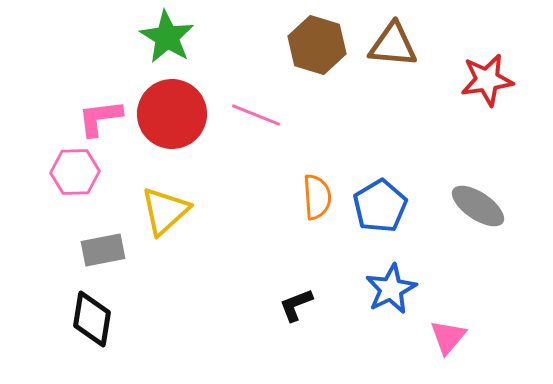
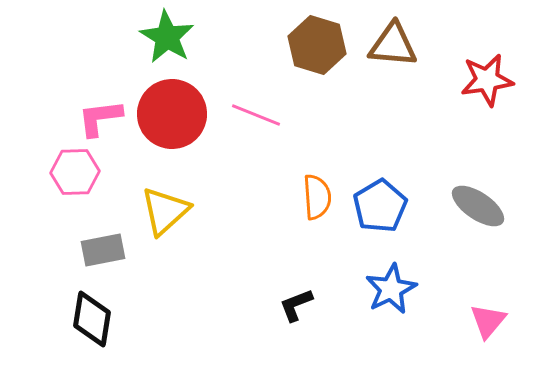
pink triangle: moved 40 px right, 16 px up
